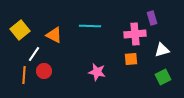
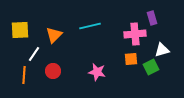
cyan line: rotated 15 degrees counterclockwise
yellow square: rotated 36 degrees clockwise
orange triangle: rotated 48 degrees clockwise
red circle: moved 9 px right
green square: moved 12 px left, 10 px up
